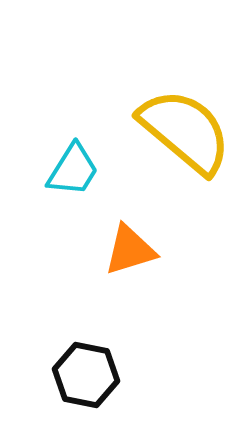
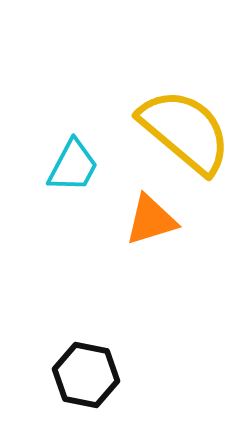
cyan trapezoid: moved 4 px up; rotated 4 degrees counterclockwise
orange triangle: moved 21 px right, 30 px up
